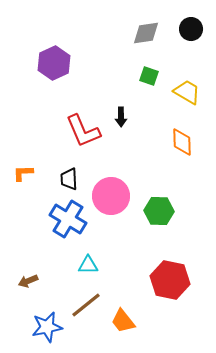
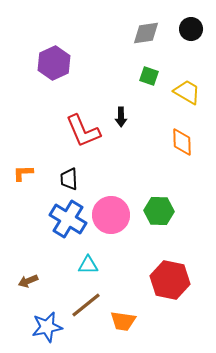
pink circle: moved 19 px down
orange trapezoid: rotated 44 degrees counterclockwise
